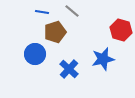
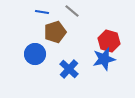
red hexagon: moved 12 px left, 11 px down
blue star: moved 1 px right
